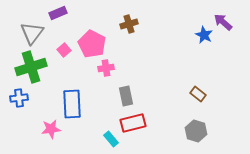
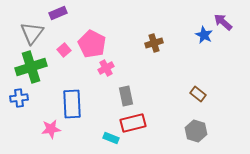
brown cross: moved 25 px right, 19 px down
pink cross: rotated 21 degrees counterclockwise
cyan rectangle: moved 1 px up; rotated 28 degrees counterclockwise
